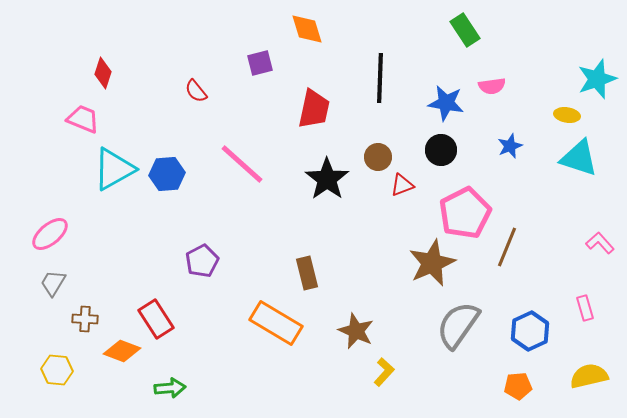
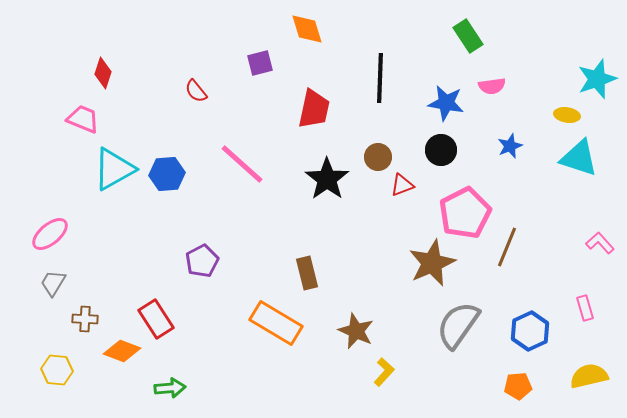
green rectangle at (465, 30): moved 3 px right, 6 px down
